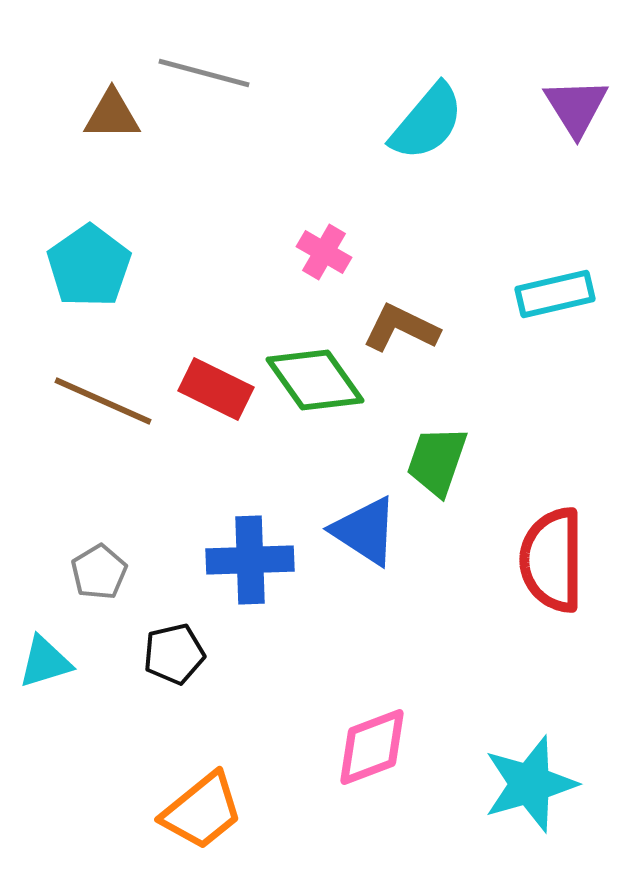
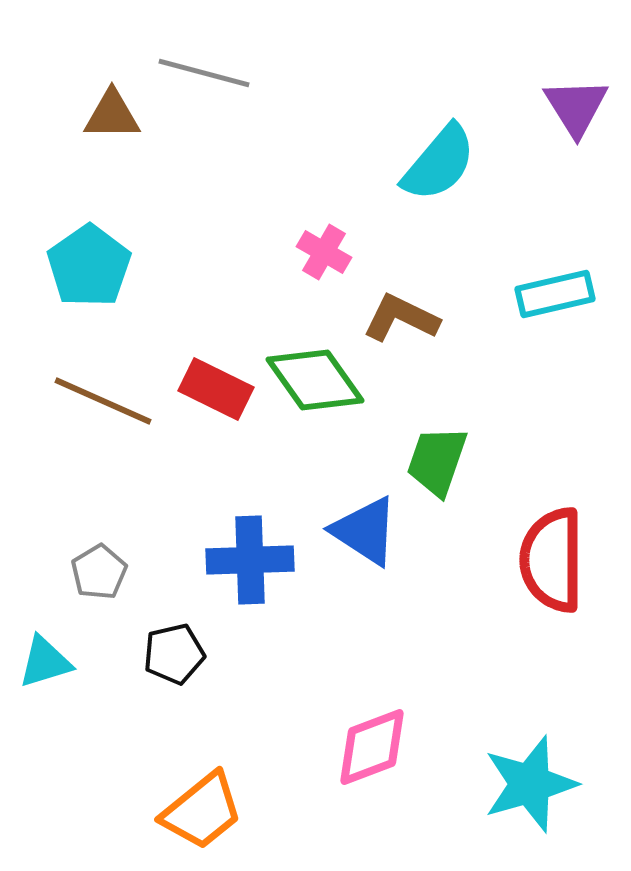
cyan semicircle: moved 12 px right, 41 px down
brown L-shape: moved 10 px up
